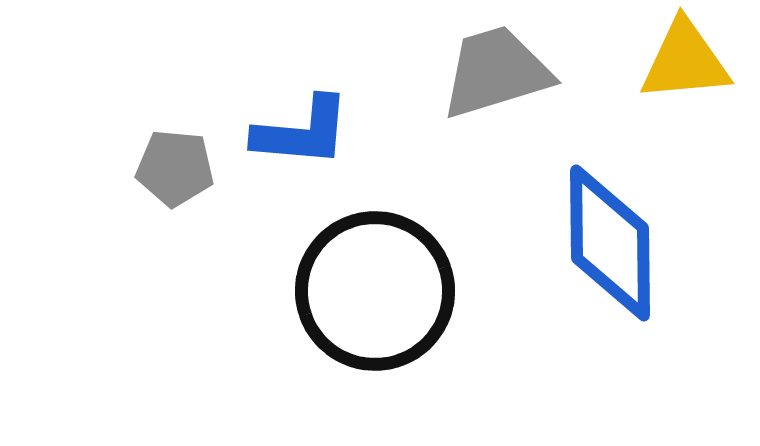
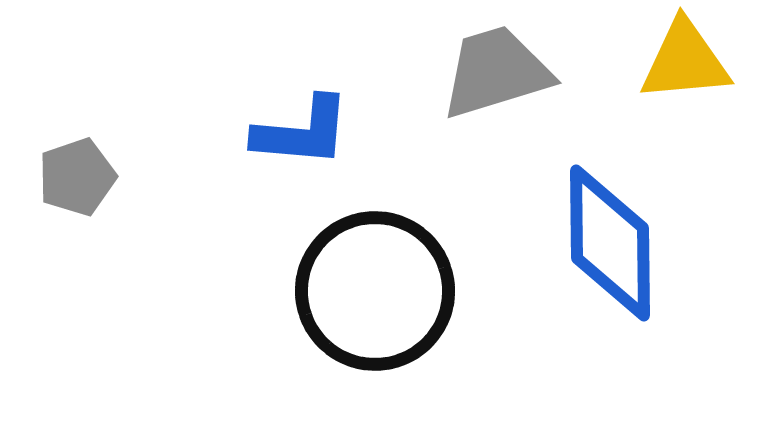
gray pentagon: moved 98 px left, 9 px down; rotated 24 degrees counterclockwise
